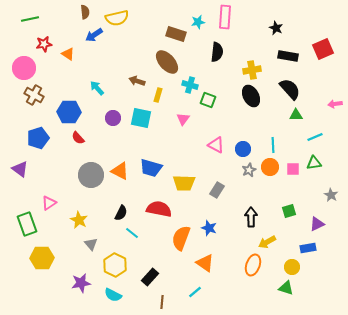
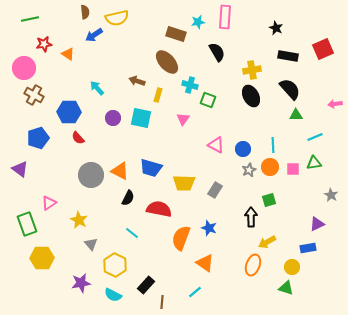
black semicircle at (217, 52): rotated 36 degrees counterclockwise
gray rectangle at (217, 190): moved 2 px left
green square at (289, 211): moved 20 px left, 11 px up
black semicircle at (121, 213): moved 7 px right, 15 px up
black rectangle at (150, 277): moved 4 px left, 8 px down
